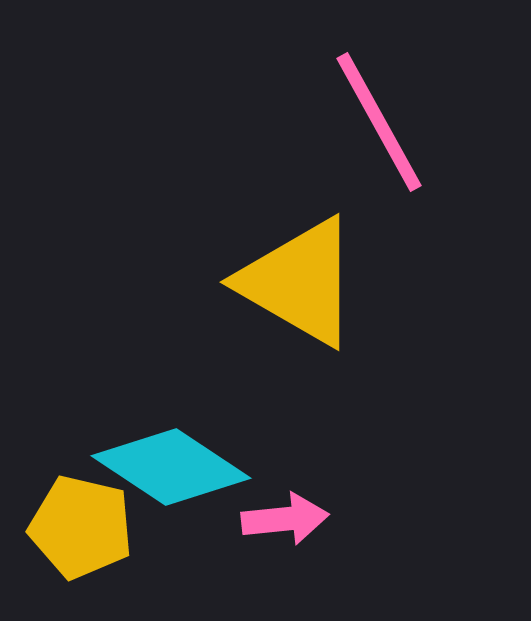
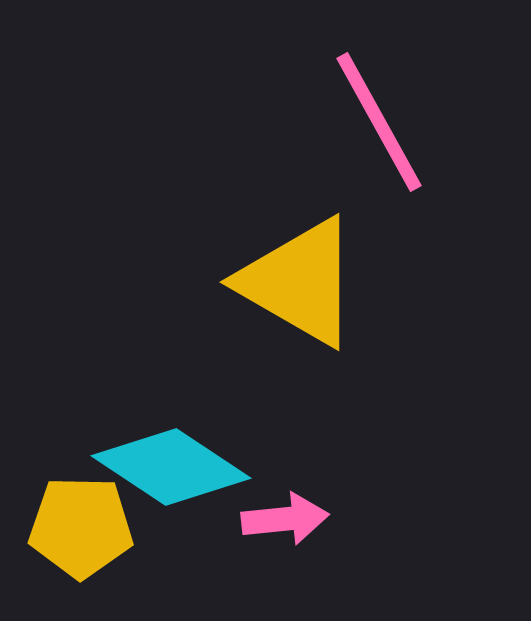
yellow pentagon: rotated 12 degrees counterclockwise
